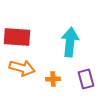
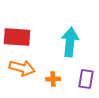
purple rectangle: rotated 24 degrees clockwise
